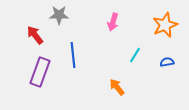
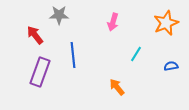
orange star: moved 1 px right, 2 px up
cyan line: moved 1 px right, 1 px up
blue semicircle: moved 4 px right, 4 px down
